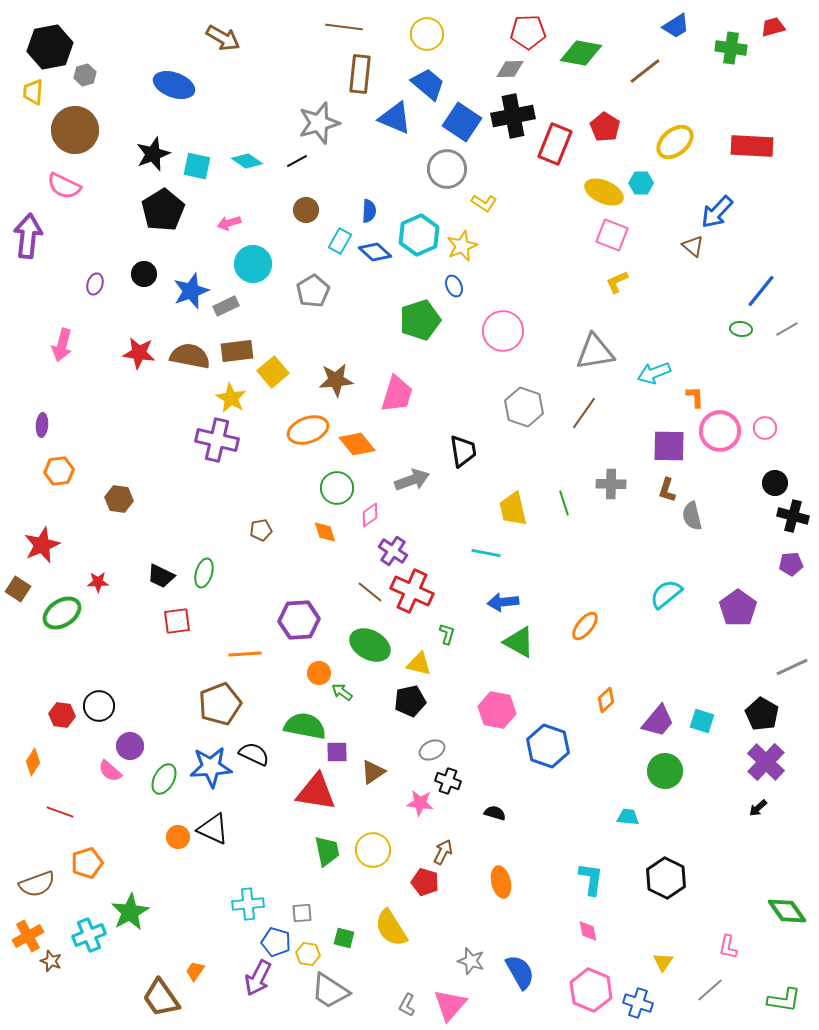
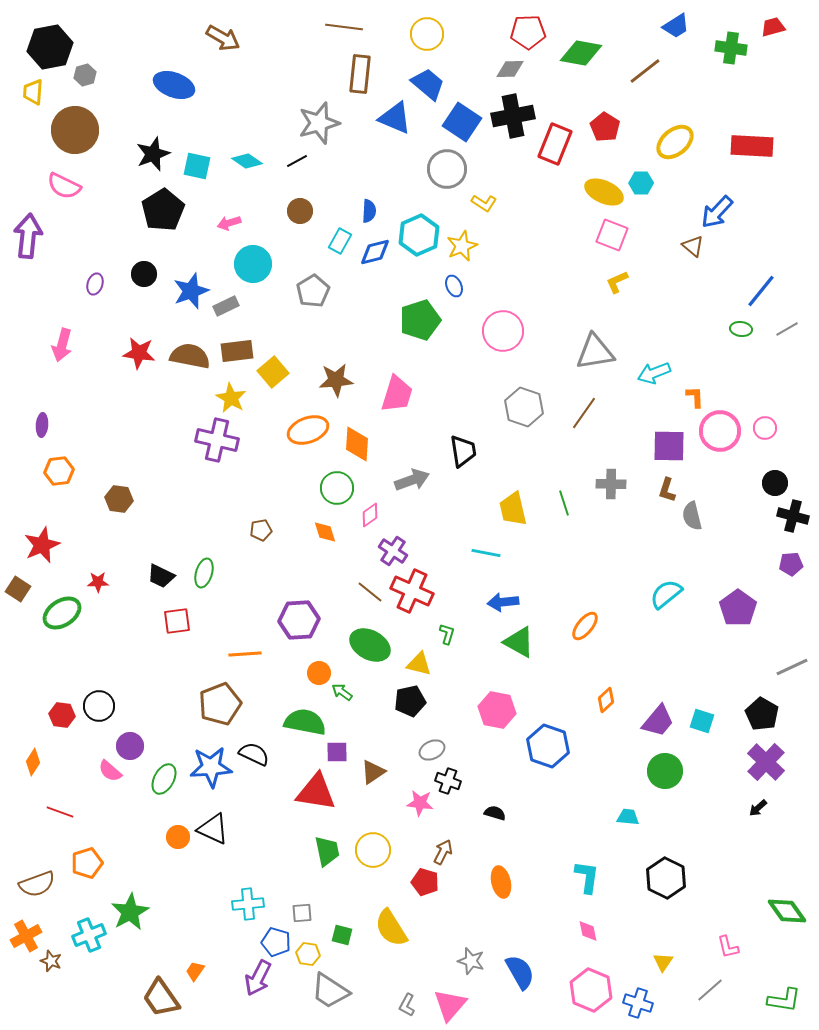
brown circle at (306, 210): moved 6 px left, 1 px down
blue diamond at (375, 252): rotated 56 degrees counterclockwise
orange diamond at (357, 444): rotated 42 degrees clockwise
green semicircle at (305, 726): moved 4 px up
cyan L-shape at (591, 879): moved 4 px left, 2 px up
orange cross at (28, 936): moved 2 px left
green square at (344, 938): moved 2 px left, 3 px up
pink L-shape at (728, 947): rotated 25 degrees counterclockwise
